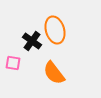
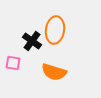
orange ellipse: rotated 24 degrees clockwise
orange semicircle: moved 1 px up; rotated 35 degrees counterclockwise
